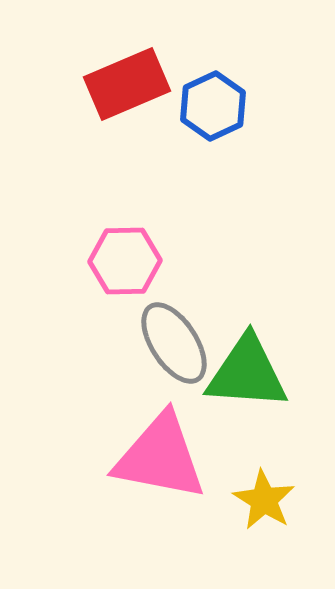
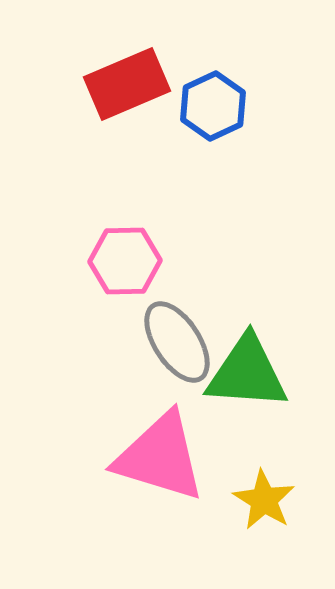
gray ellipse: moved 3 px right, 1 px up
pink triangle: rotated 6 degrees clockwise
